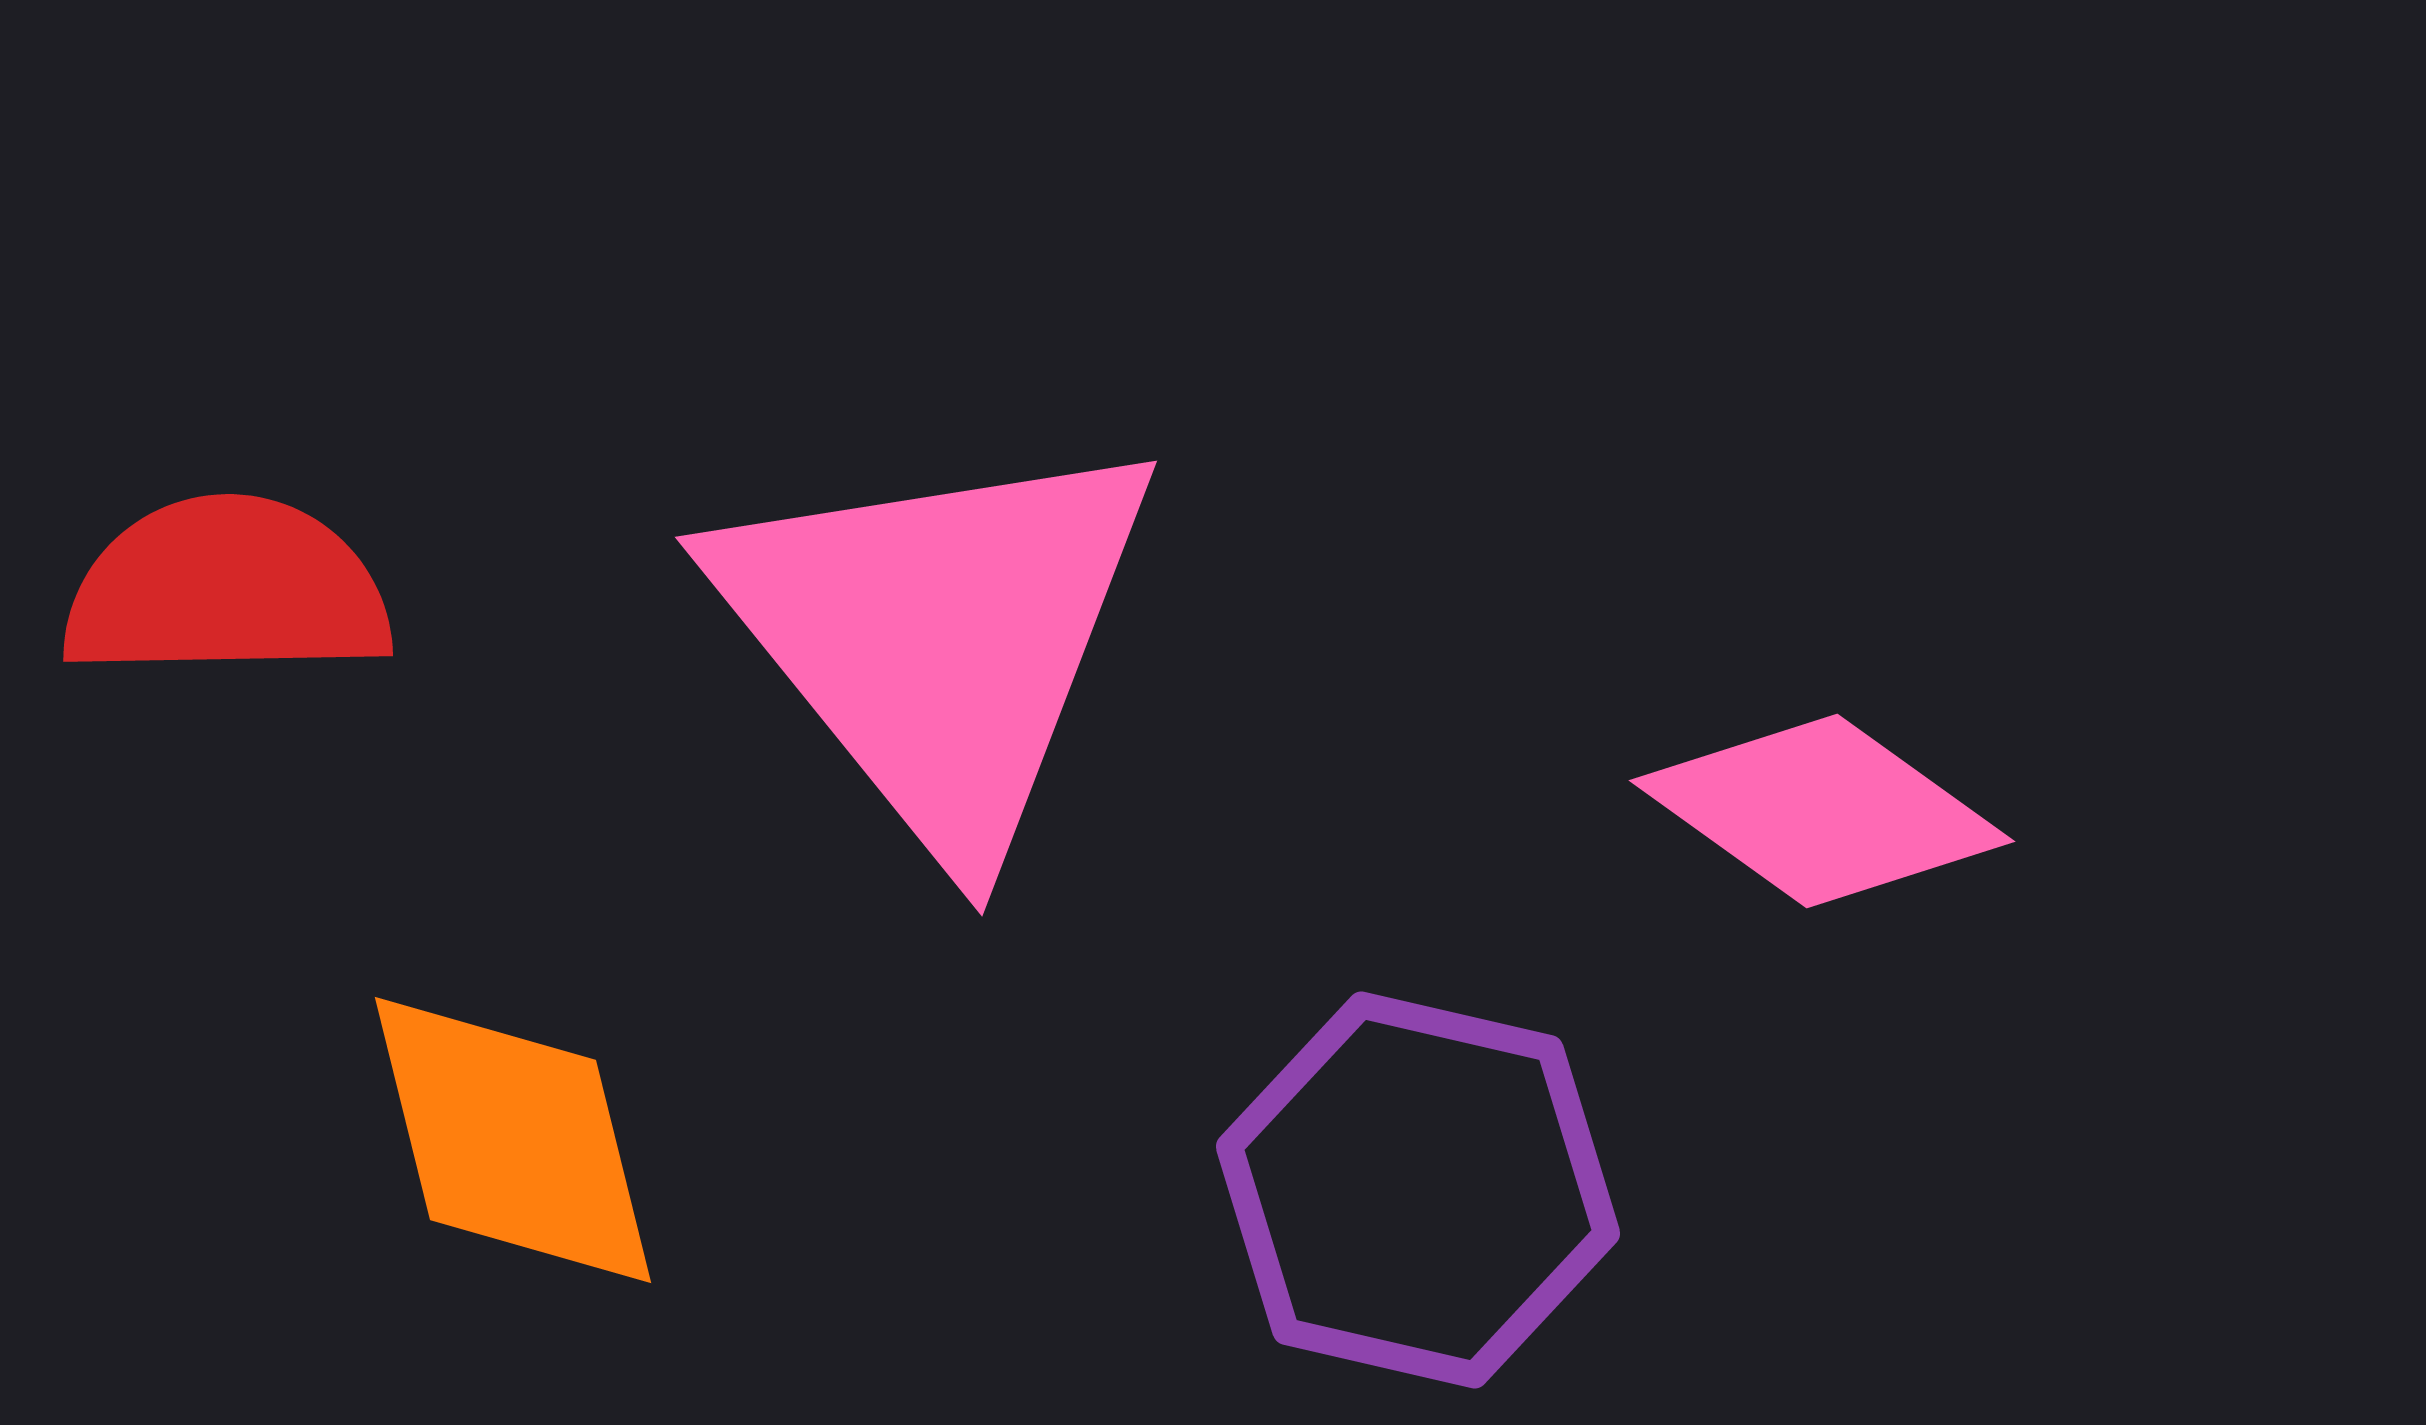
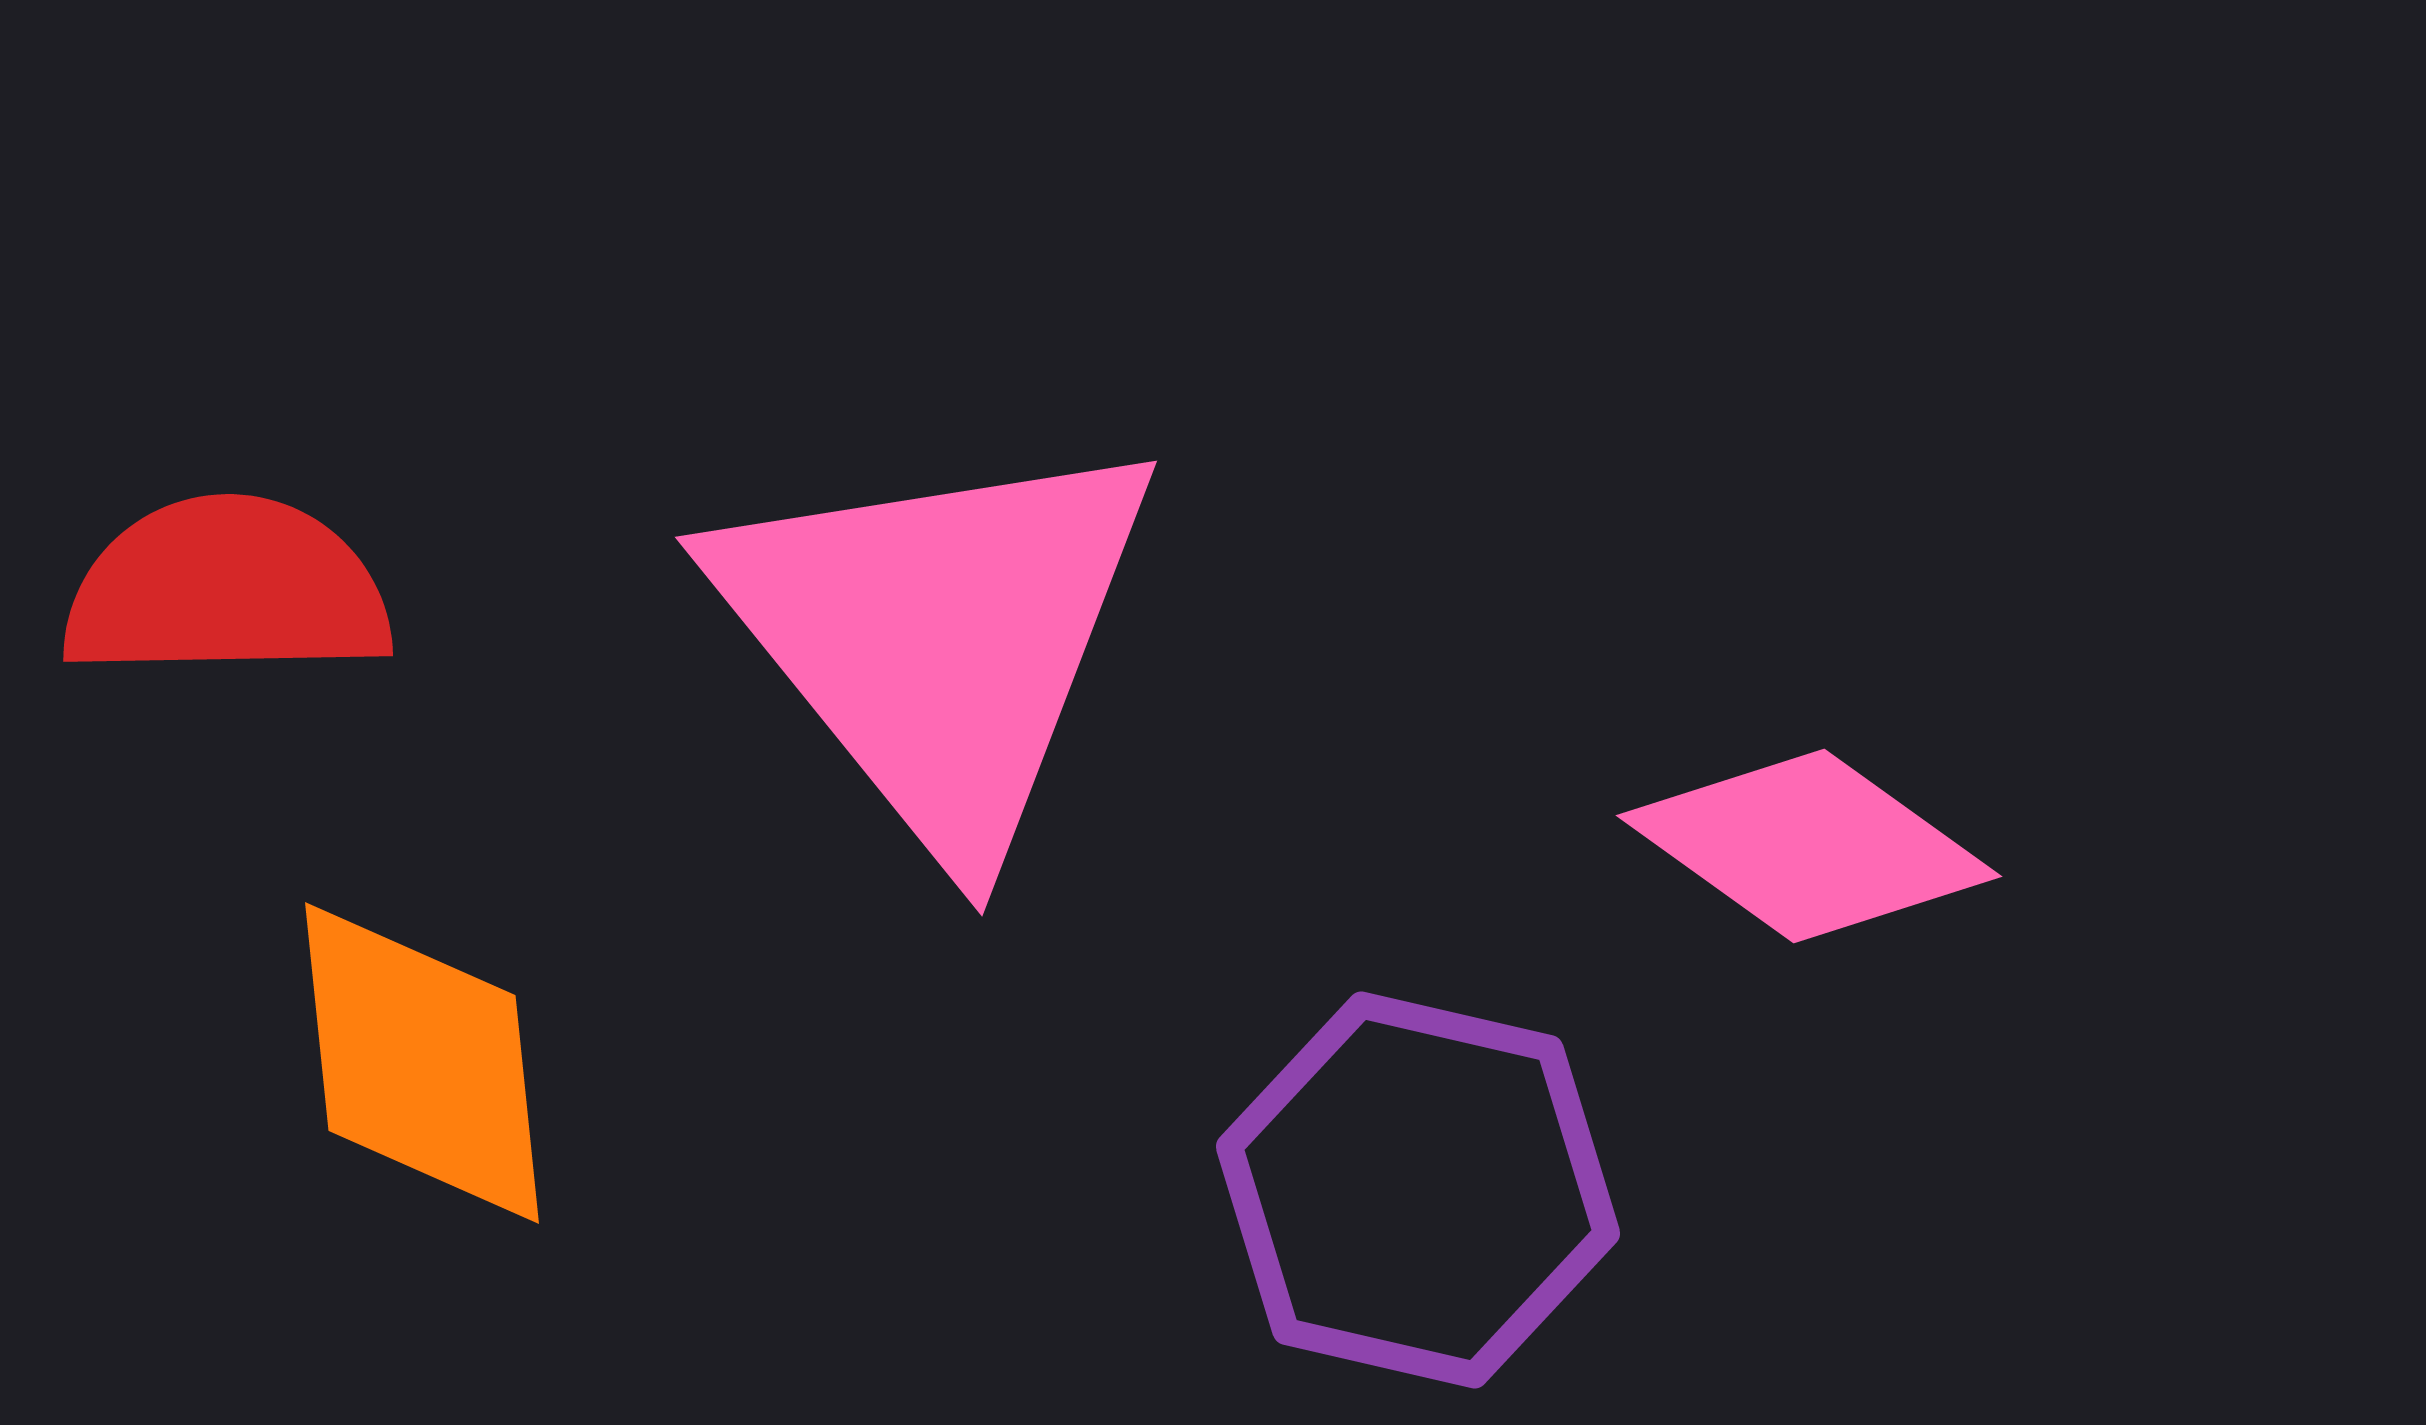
pink diamond: moved 13 px left, 35 px down
orange diamond: moved 91 px left, 77 px up; rotated 8 degrees clockwise
